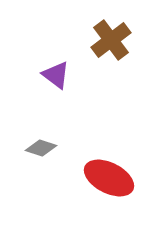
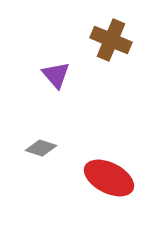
brown cross: rotated 30 degrees counterclockwise
purple triangle: rotated 12 degrees clockwise
